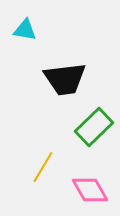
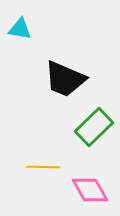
cyan triangle: moved 5 px left, 1 px up
black trapezoid: rotated 30 degrees clockwise
yellow line: rotated 60 degrees clockwise
